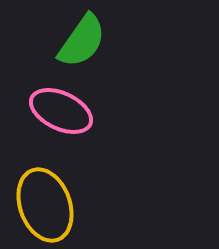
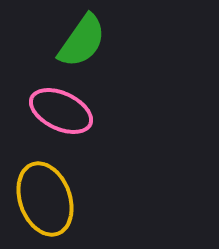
yellow ellipse: moved 6 px up
